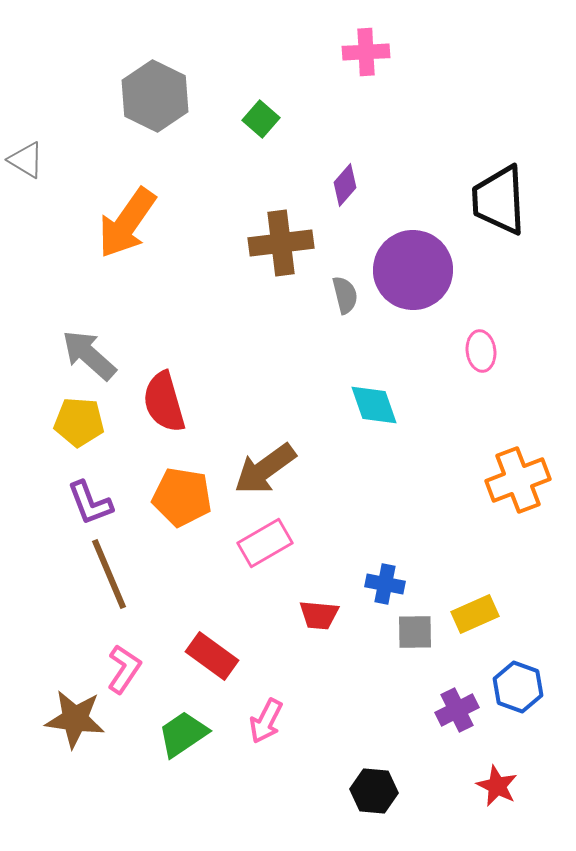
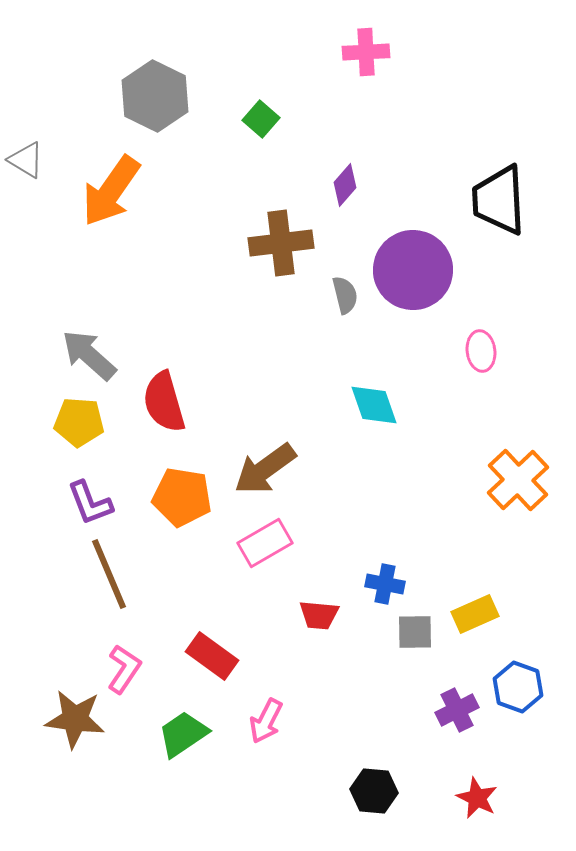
orange arrow: moved 16 px left, 32 px up
orange cross: rotated 22 degrees counterclockwise
red star: moved 20 px left, 12 px down
